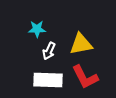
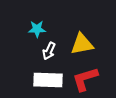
yellow triangle: moved 1 px right
red L-shape: moved 2 px down; rotated 100 degrees clockwise
